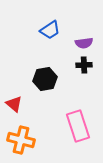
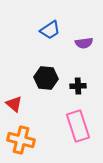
black cross: moved 6 px left, 21 px down
black hexagon: moved 1 px right, 1 px up; rotated 15 degrees clockwise
